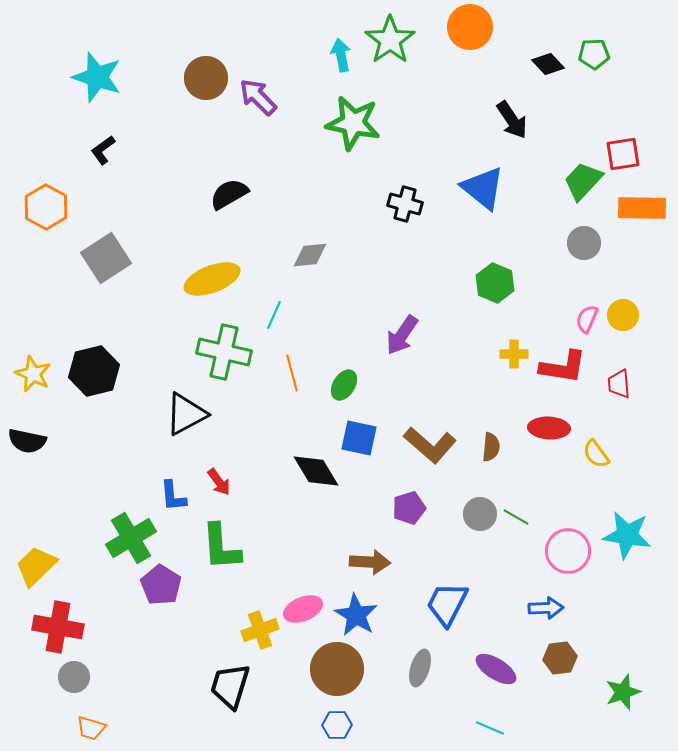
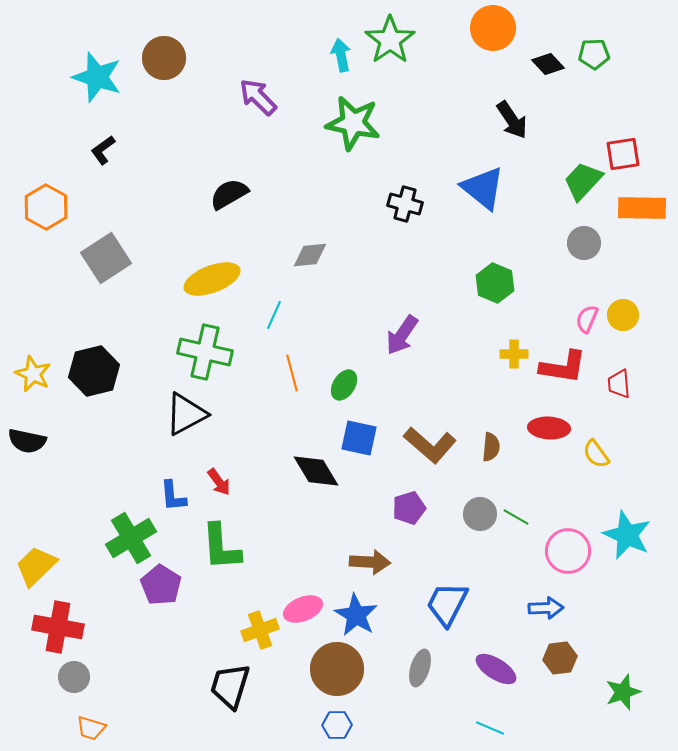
orange circle at (470, 27): moved 23 px right, 1 px down
brown circle at (206, 78): moved 42 px left, 20 px up
green cross at (224, 352): moved 19 px left
cyan star at (627, 535): rotated 15 degrees clockwise
